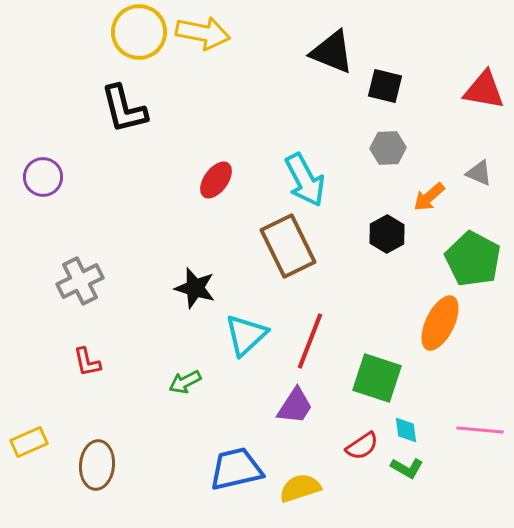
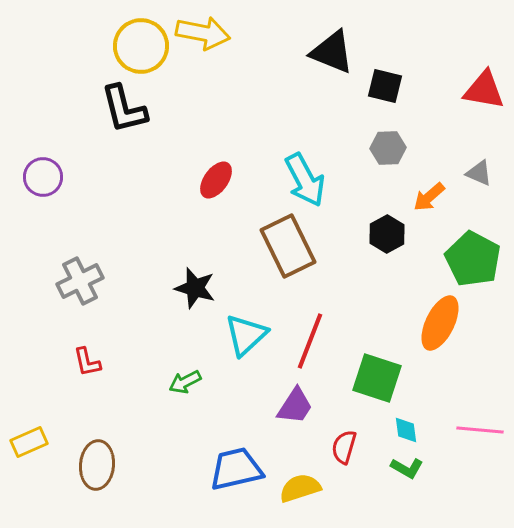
yellow circle: moved 2 px right, 14 px down
red semicircle: moved 18 px left, 1 px down; rotated 140 degrees clockwise
